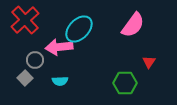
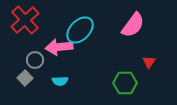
cyan ellipse: moved 1 px right, 1 px down
